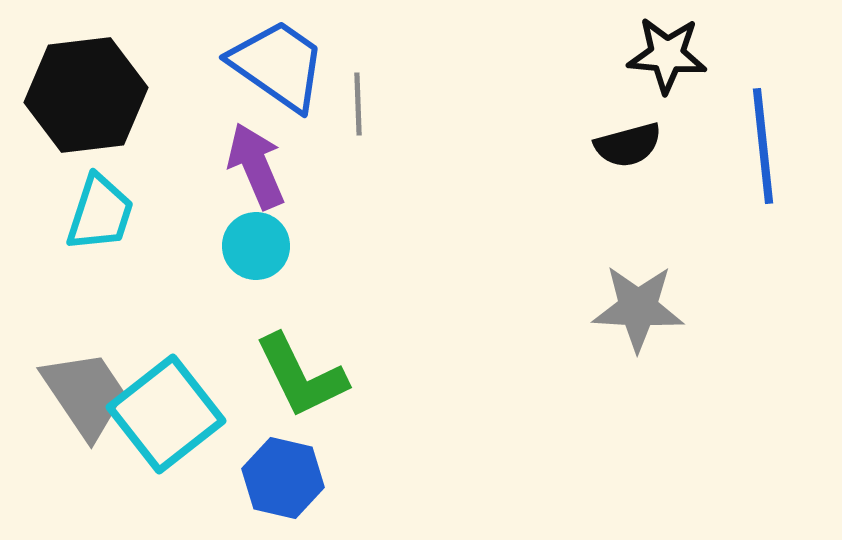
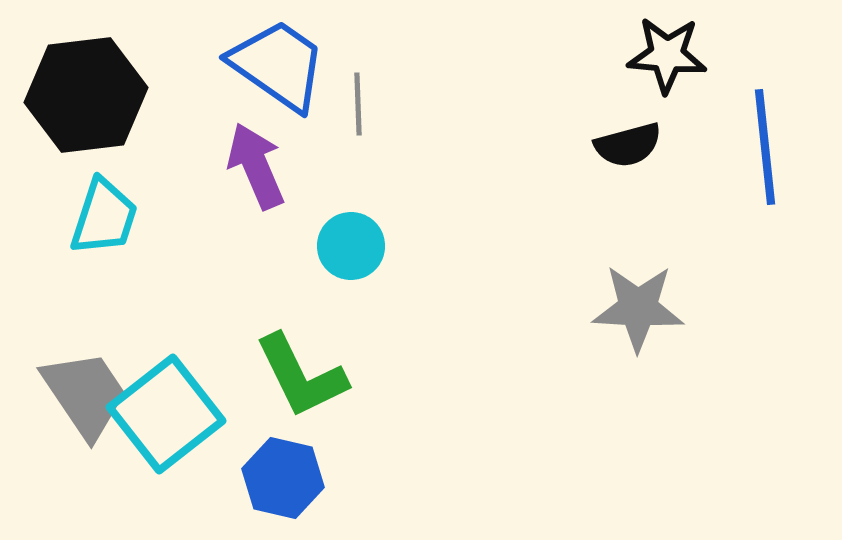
blue line: moved 2 px right, 1 px down
cyan trapezoid: moved 4 px right, 4 px down
cyan circle: moved 95 px right
